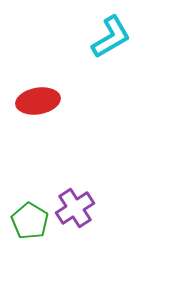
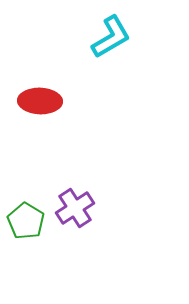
red ellipse: moved 2 px right; rotated 12 degrees clockwise
green pentagon: moved 4 px left
